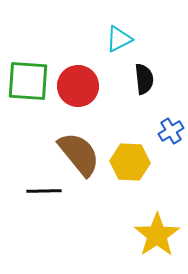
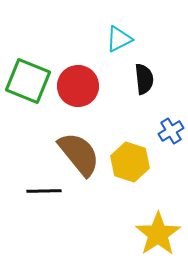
green square: rotated 18 degrees clockwise
yellow hexagon: rotated 15 degrees clockwise
yellow star: moved 1 px right, 1 px up
